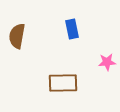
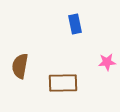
blue rectangle: moved 3 px right, 5 px up
brown semicircle: moved 3 px right, 30 px down
